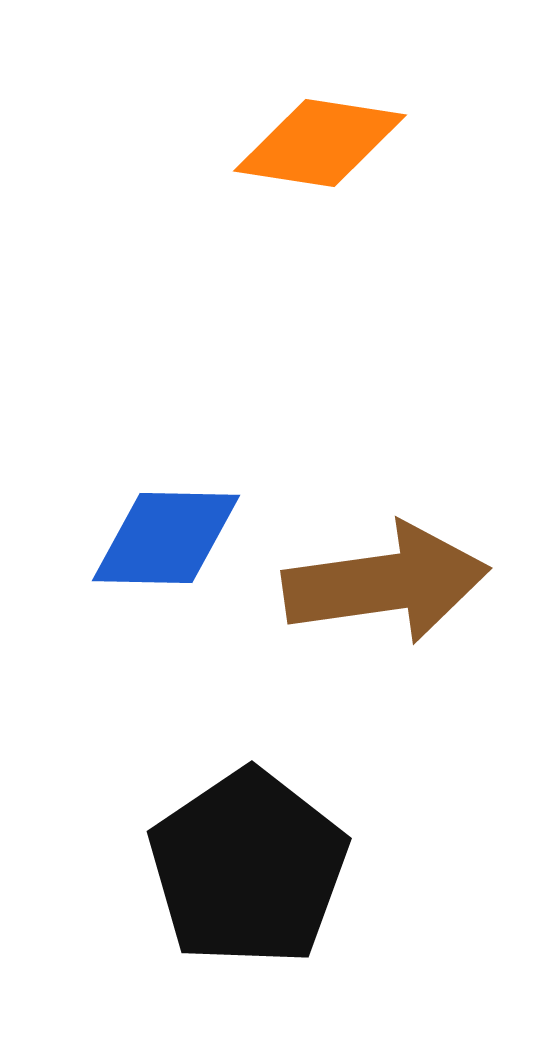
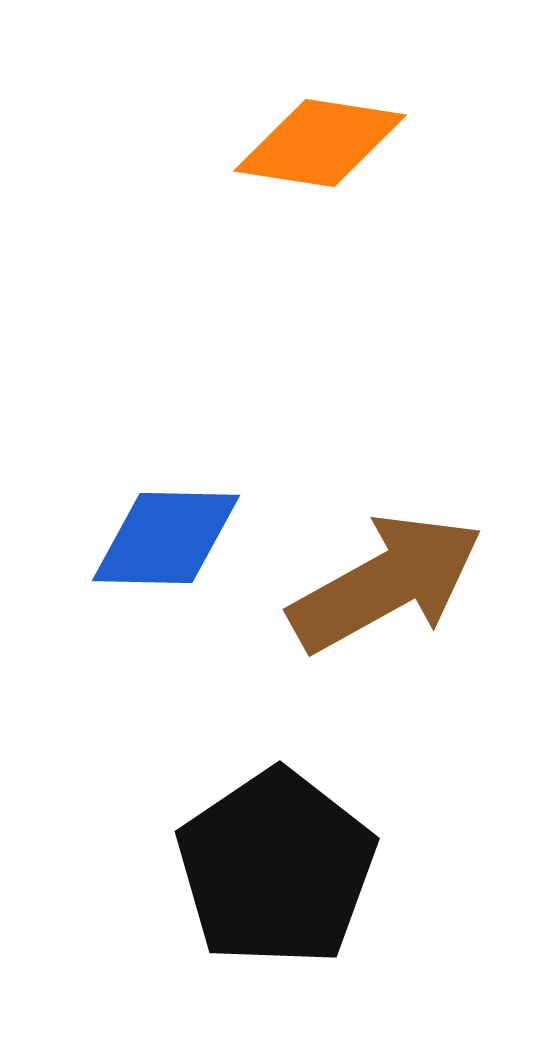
brown arrow: rotated 21 degrees counterclockwise
black pentagon: moved 28 px right
